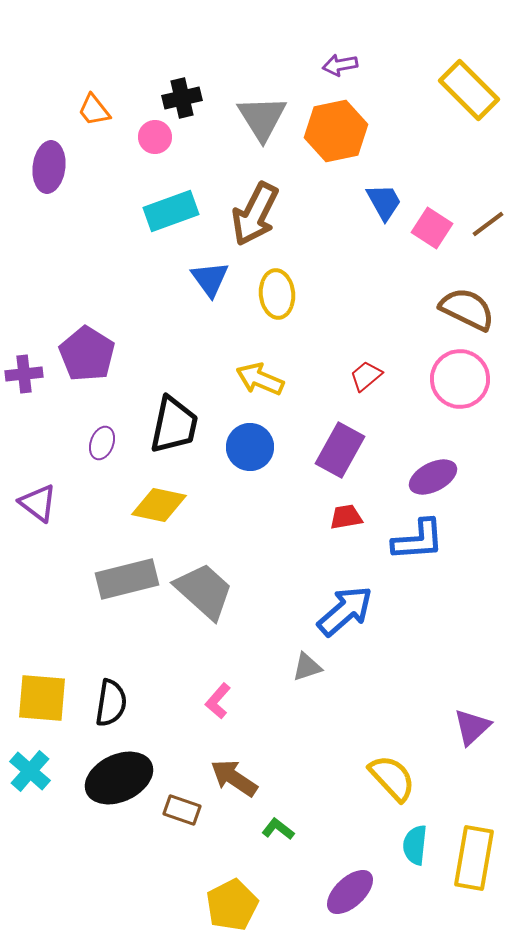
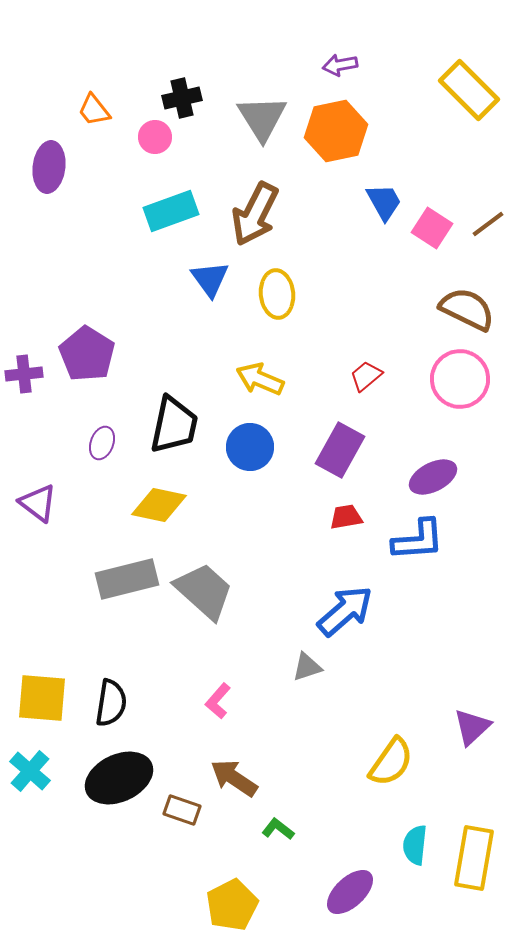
yellow semicircle at (392, 778): moved 1 px left, 16 px up; rotated 78 degrees clockwise
